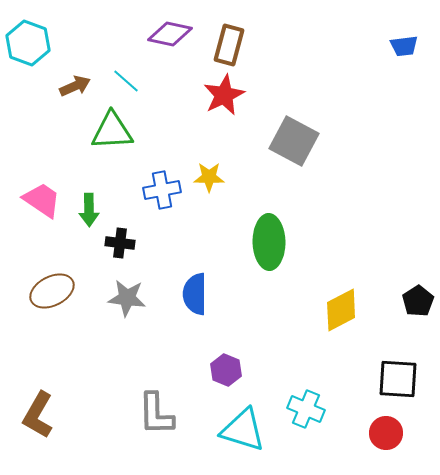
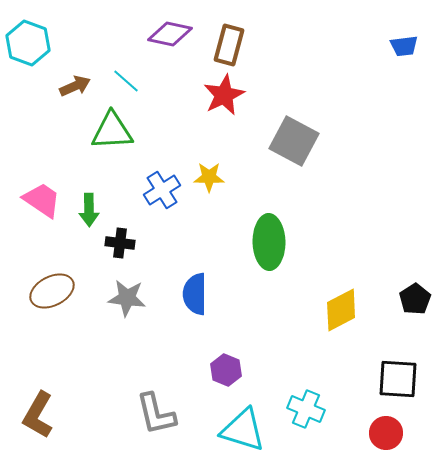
blue cross: rotated 21 degrees counterclockwise
black pentagon: moved 3 px left, 2 px up
gray L-shape: rotated 12 degrees counterclockwise
